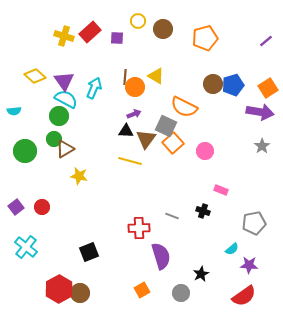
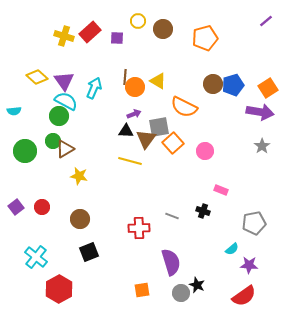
purple line at (266, 41): moved 20 px up
yellow diamond at (35, 76): moved 2 px right, 1 px down
yellow triangle at (156, 76): moved 2 px right, 5 px down
cyan semicircle at (66, 99): moved 2 px down
gray square at (166, 126): moved 7 px left, 1 px down; rotated 35 degrees counterclockwise
green circle at (54, 139): moved 1 px left, 2 px down
cyan cross at (26, 247): moved 10 px right, 10 px down
purple semicircle at (161, 256): moved 10 px right, 6 px down
black star at (201, 274): moved 4 px left, 11 px down; rotated 21 degrees counterclockwise
orange square at (142, 290): rotated 21 degrees clockwise
brown circle at (80, 293): moved 74 px up
